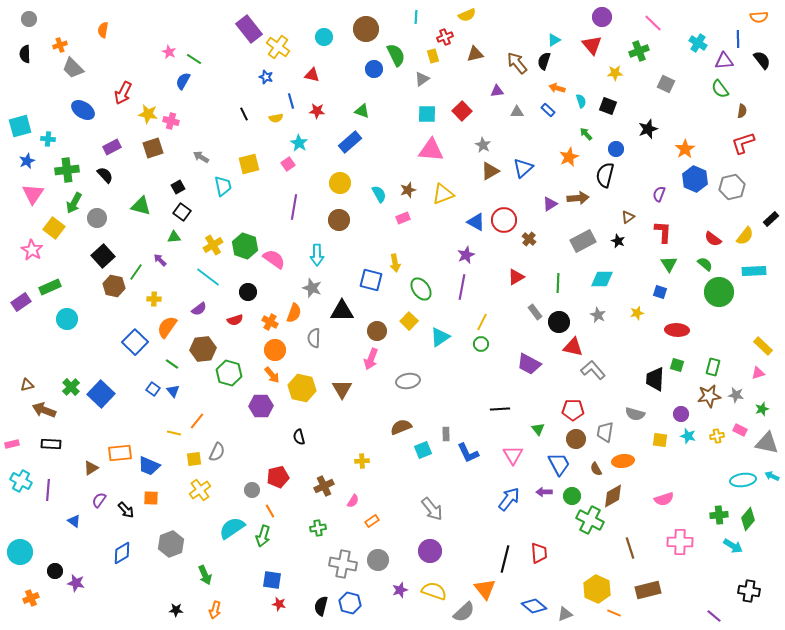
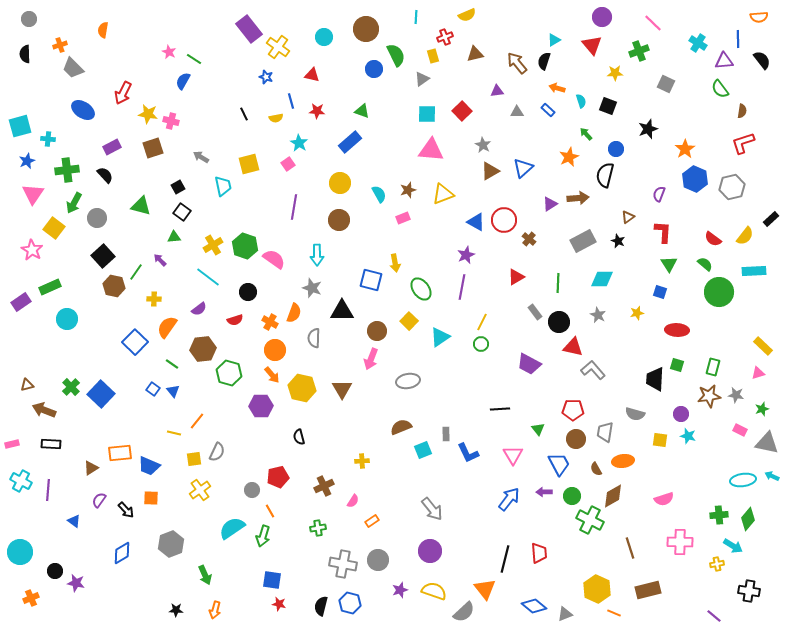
yellow cross at (717, 436): moved 128 px down
